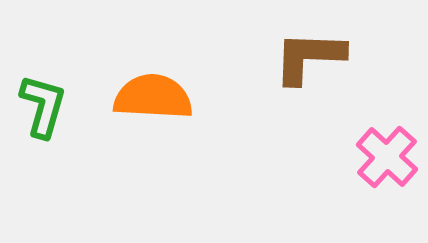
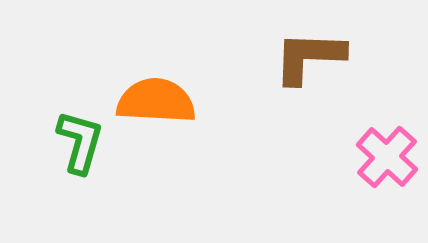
orange semicircle: moved 3 px right, 4 px down
green L-shape: moved 37 px right, 36 px down
